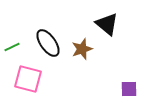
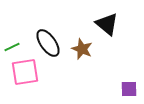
brown star: rotated 30 degrees counterclockwise
pink square: moved 3 px left, 7 px up; rotated 24 degrees counterclockwise
